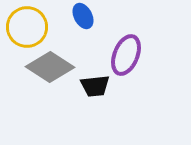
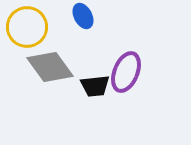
purple ellipse: moved 17 px down
gray diamond: rotated 21 degrees clockwise
